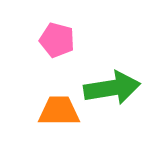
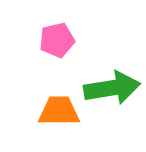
pink pentagon: rotated 28 degrees counterclockwise
